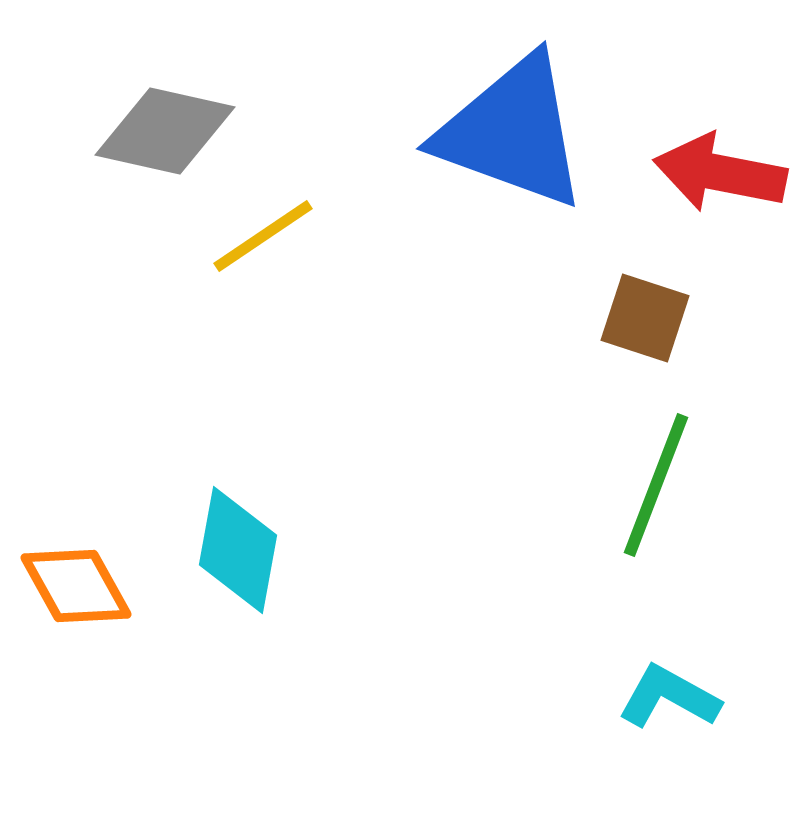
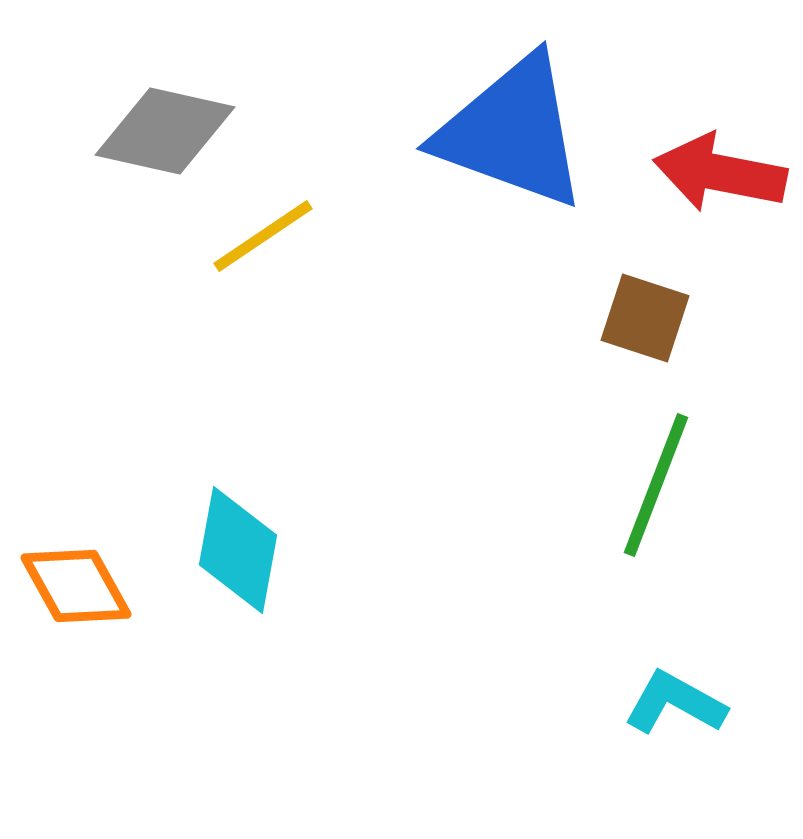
cyan L-shape: moved 6 px right, 6 px down
